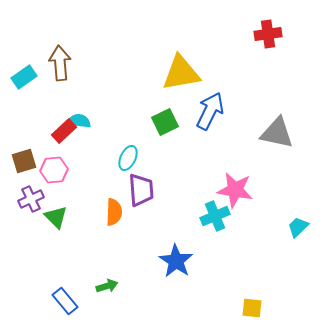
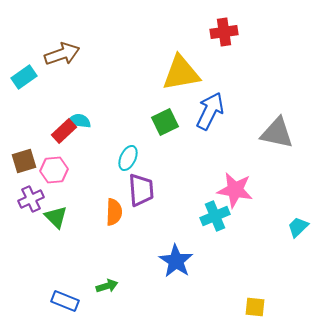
red cross: moved 44 px left, 2 px up
brown arrow: moved 2 px right, 9 px up; rotated 76 degrees clockwise
blue rectangle: rotated 28 degrees counterclockwise
yellow square: moved 3 px right, 1 px up
